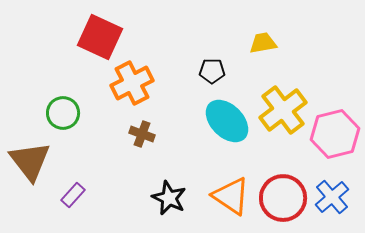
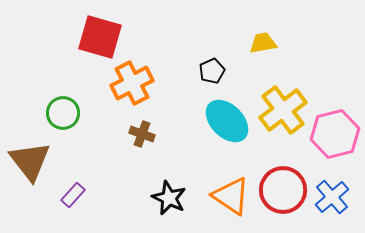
red square: rotated 9 degrees counterclockwise
black pentagon: rotated 25 degrees counterclockwise
red circle: moved 8 px up
